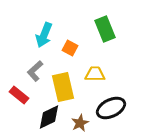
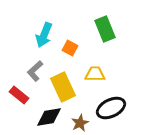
yellow rectangle: rotated 12 degrees counterclockwise
black diamond: rotated 16 degrees clockwise
